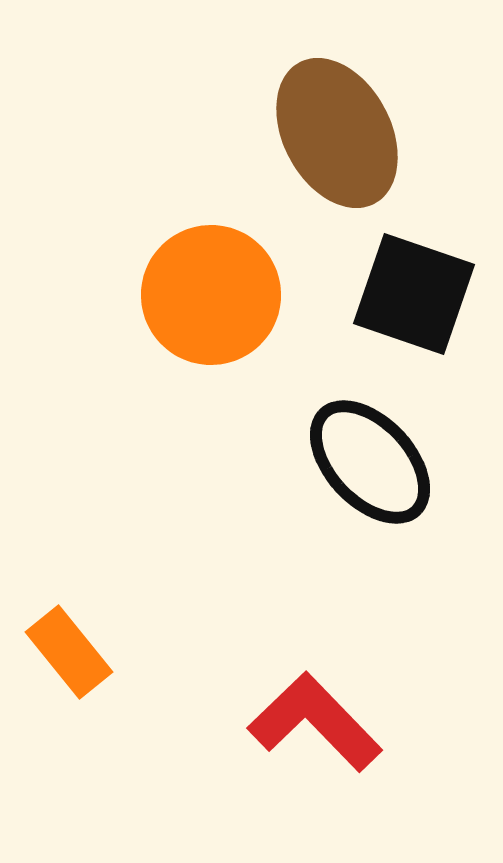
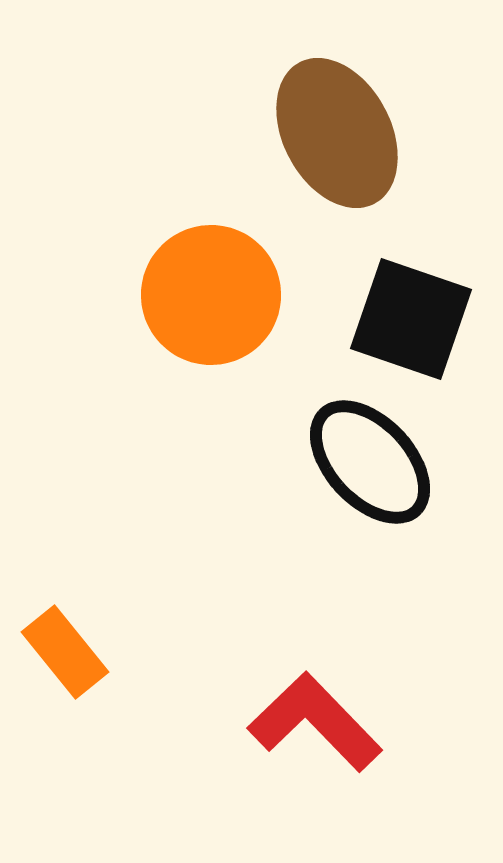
black square: moved 3 px left, 25 px down
orange rectangle: moved 4 px left
